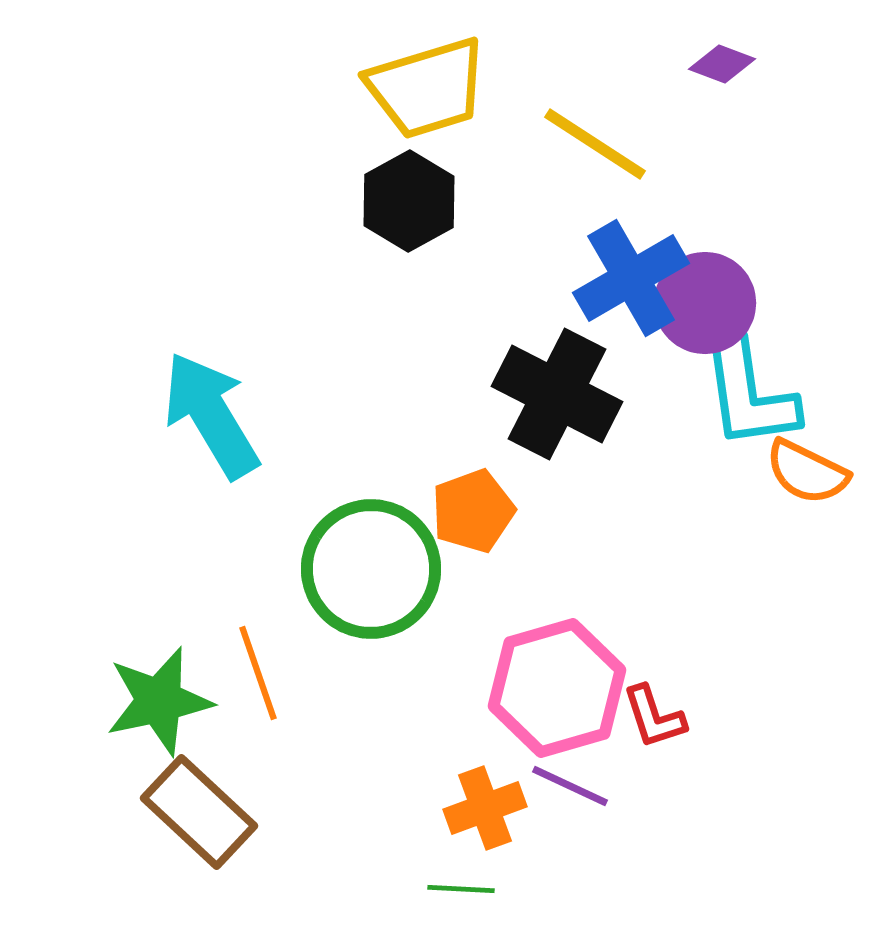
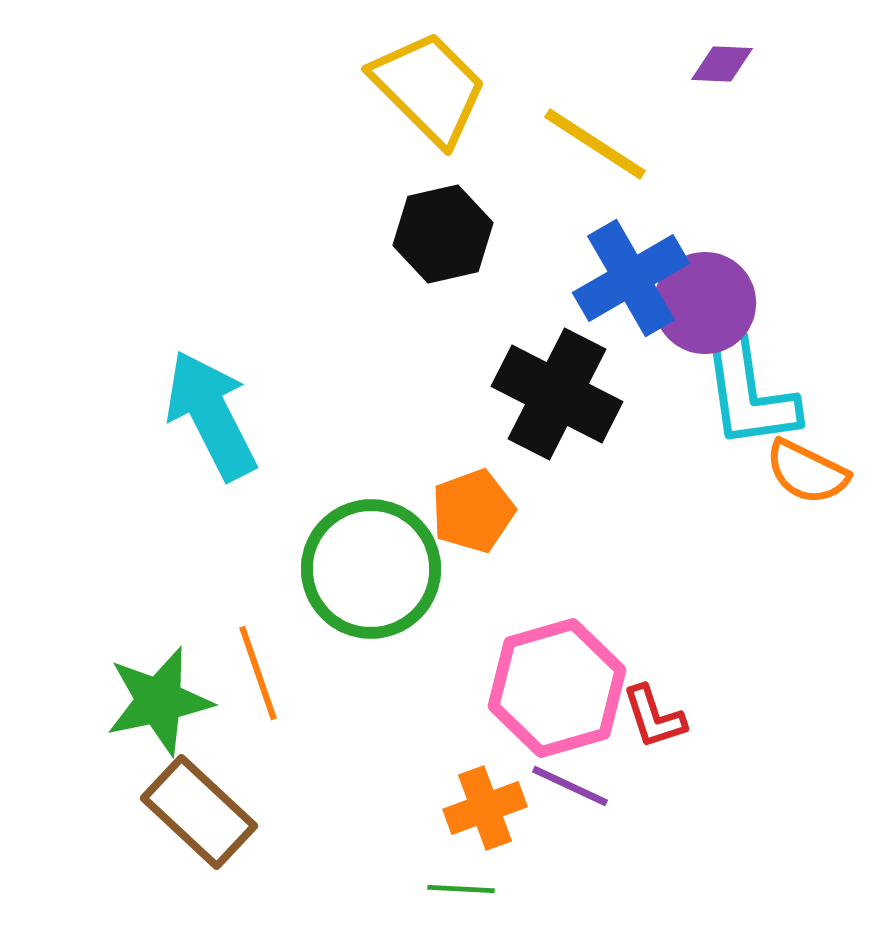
purple diamond: rotated 18 degrees counterclockwise
yellow trapezoid: moved 2 px right; rotated 118 degrees counterclockwise
black hexagon: moved 34 px right, 33 px down; rotated 16 degrees clockwise
cyan arrow: rotated 4 degrees clockwise
